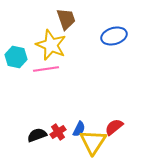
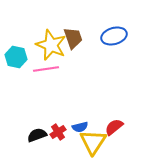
brown trapezoid: moved 7 px right, 19 px down
blue semicircle: moved 1 px right, 2 px up; rotated 49 degrees clockwise
